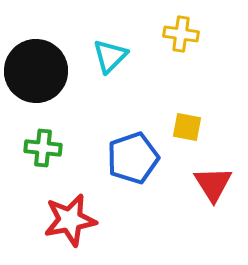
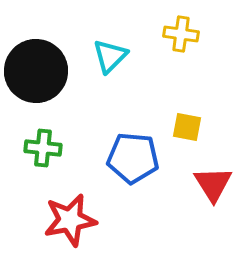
blue pentagon: rotated 24 degrees clockwise
